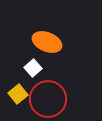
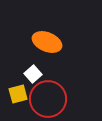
white square: moved 6 px down
yellow square: rotated 24 degrees clockwise
